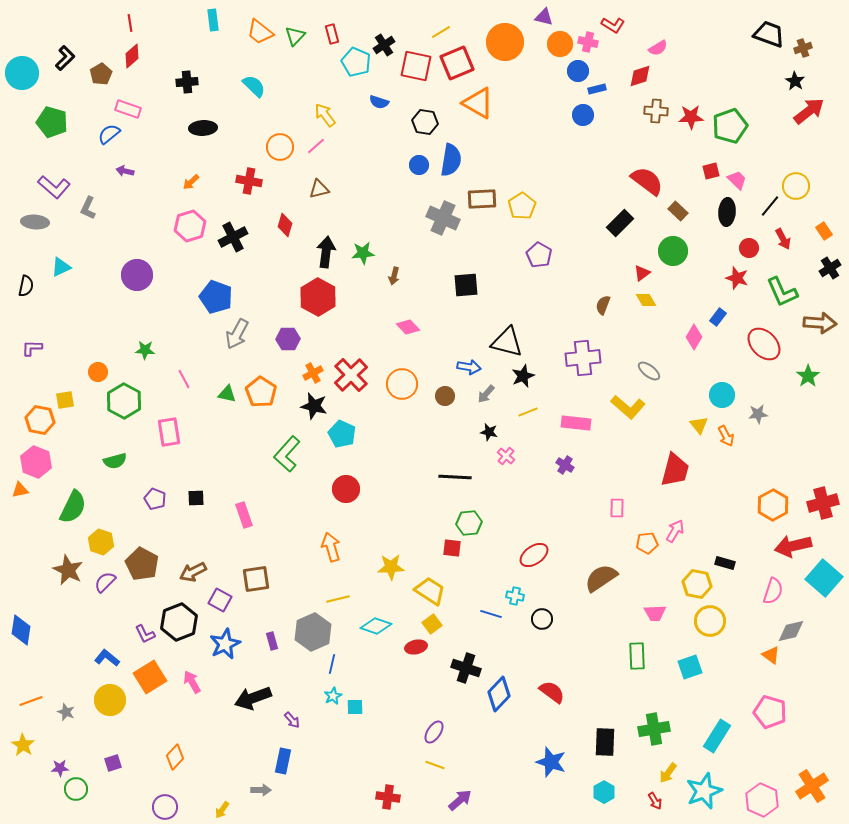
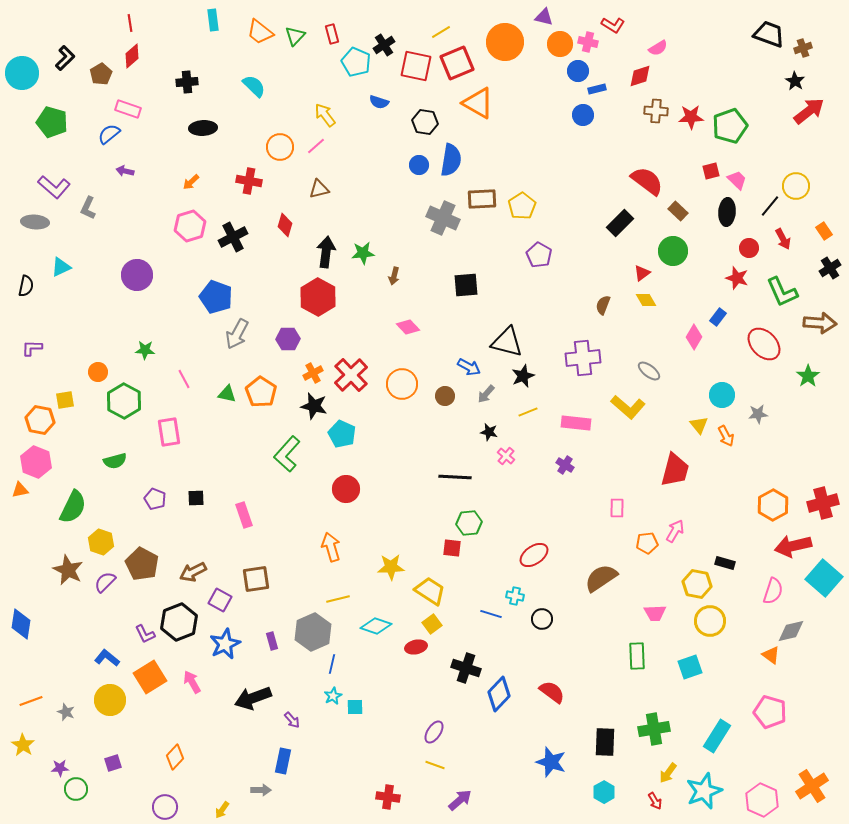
blue arrow at (469, 367): rotated 20 degrees clockwise
blue diamond at (21, 630): moved 6 px up
